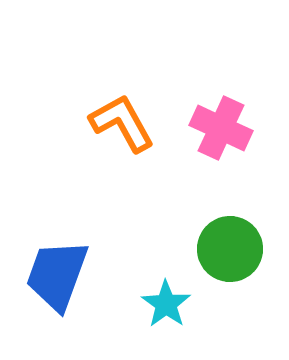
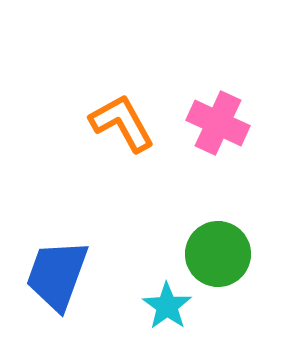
pink cross: moved 3 px left, 5 px up
green circle: moved 12 px left, 5 px down
cyan star: moved 1 px right, 2 px down
